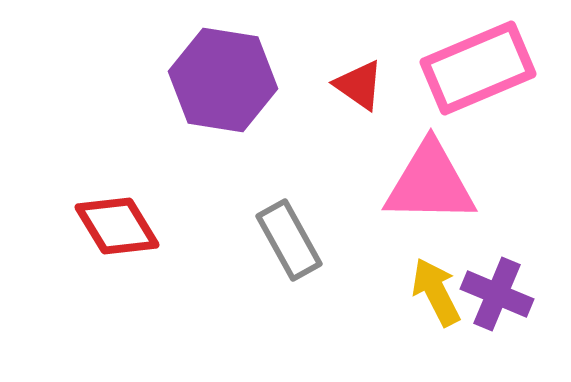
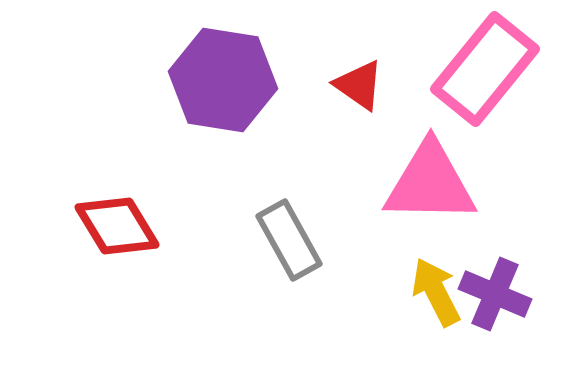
pink rectangle: moved 7 px right, 1 px down; rotated 28 degrees counterclockwise
purple cross: moved 2 px left
